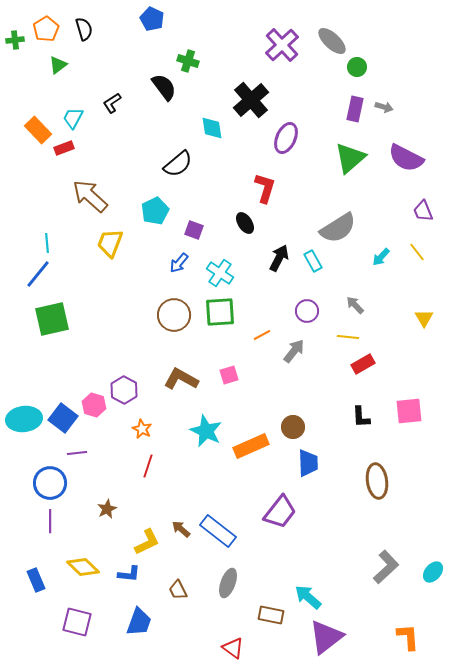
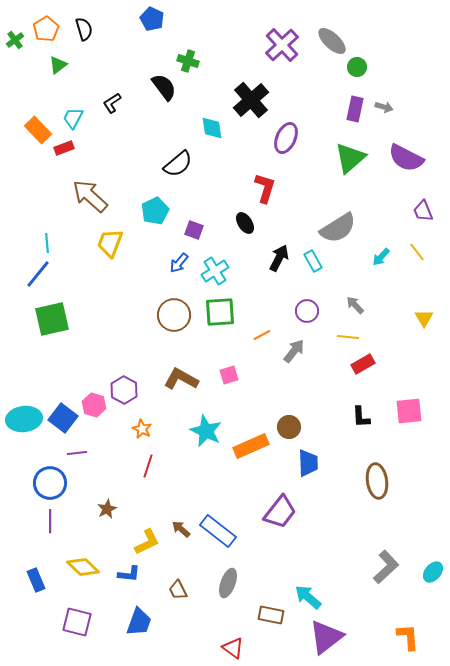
green cross at (15, 40): rotated 30 degrees counterclockwise
cyan cross at (220, 273): moved 5 px left, 2 px up; rotated 24 degrees clockwise
brown circle at (293, 427): moved 4 px left
